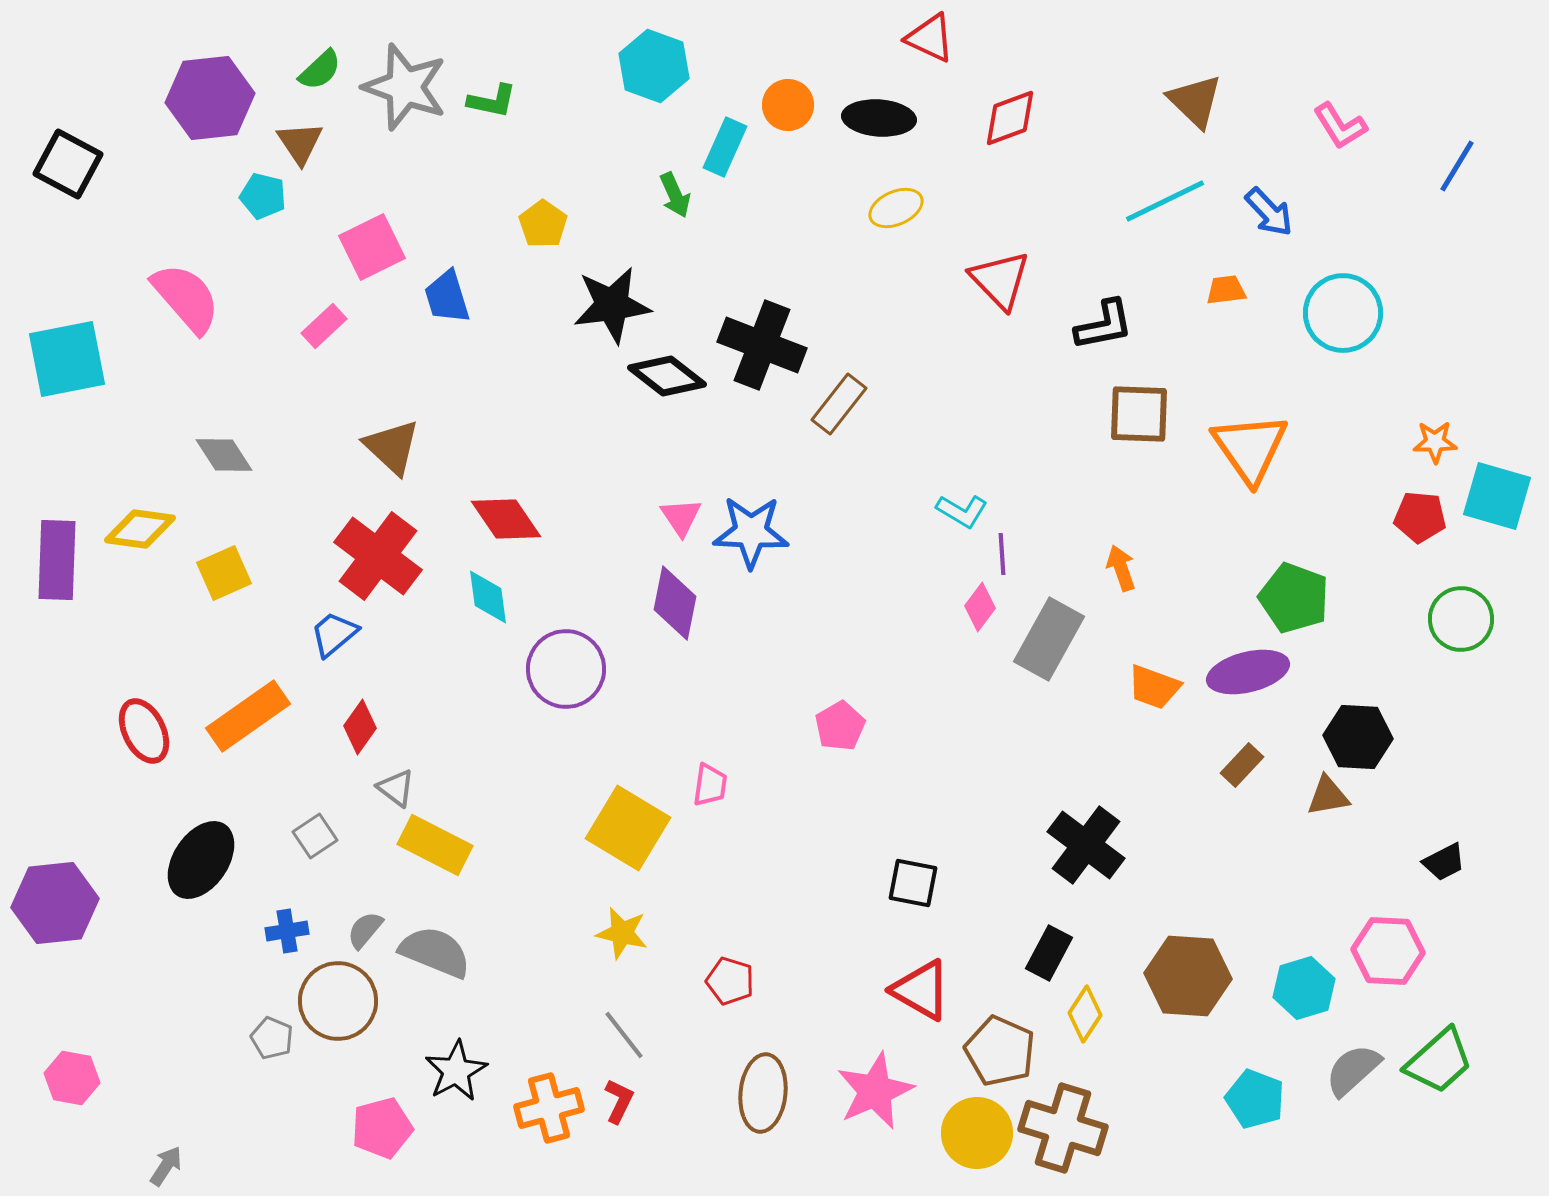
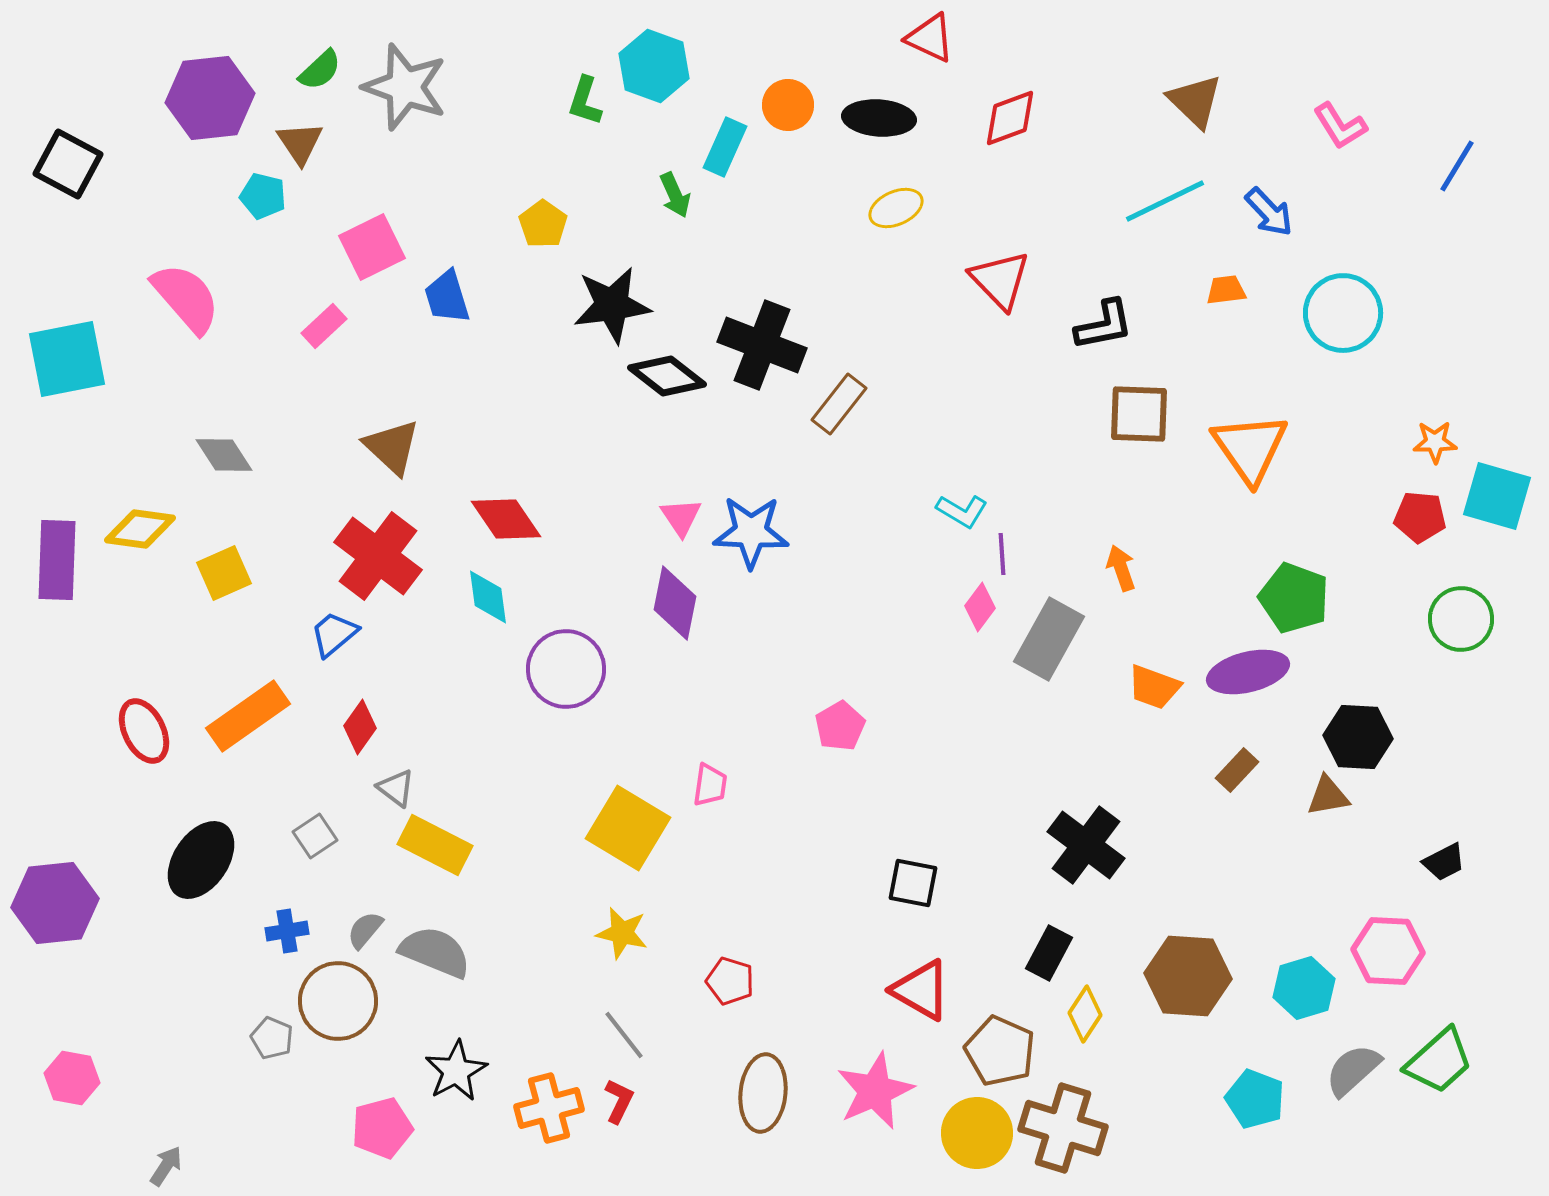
green L-shape at (492, 101): moved 93 px right; rotated 96 degrees clockwise
brown rectangle at (1242, 765): moved 5 px left, 5 px down
